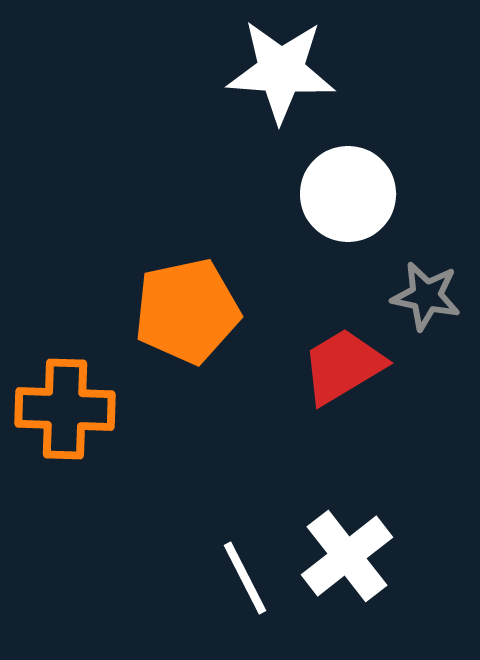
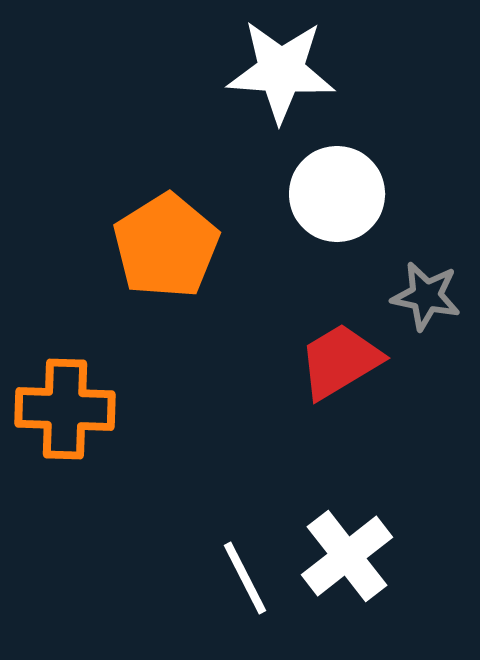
white circle: moved 11 px left
orange pentagon: moved 21 px left, 65 px up; rotated 20 degrees counterclockwise
red trapezoid: moved 3 px left, 5 px up
